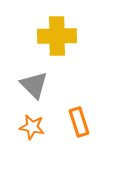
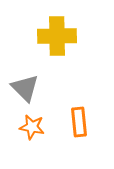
gray triangle: moved 9 px left, 3 px down
orange rectangle: rotated 12 degrees clockwise
